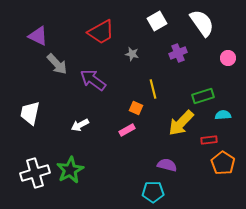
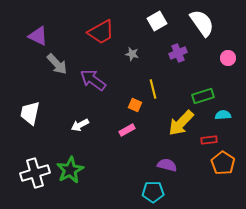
orange square: moved 1 px left, 3 px up
